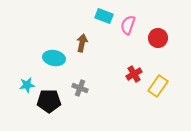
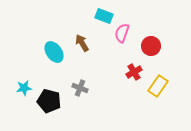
pink semicircle: moved 6 px left, 8 px down
red circle: moved 7 px left, 8 px down
brown arrow: rotated 42 degrees counterclockwise
cyan ellipse: moved 6 px up; rotated 45 degrees clockwise
red cross: moved 2 px up
cyan star: moved 3 px left, 3 px down
black pentagon: rotated 15 degrees clockwise
